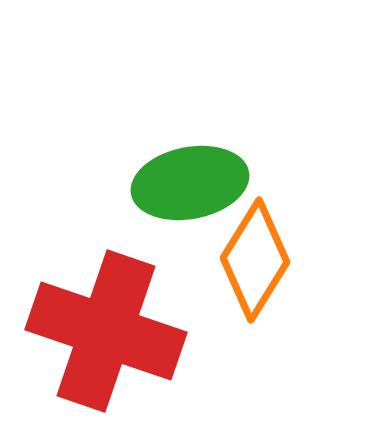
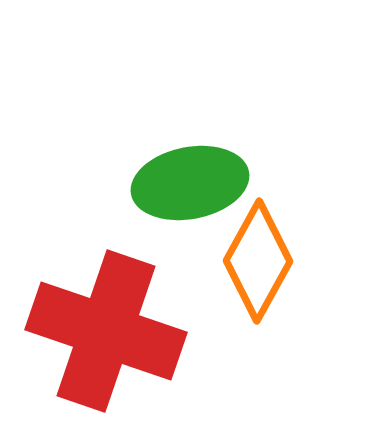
orange diamond: moved 3 px right, 1 px down; rotated 3 degrees counterclockwise
